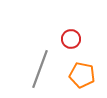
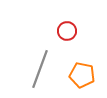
red circle: moved 4 px left, 8 px up
